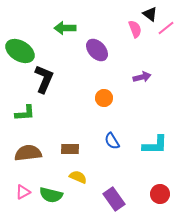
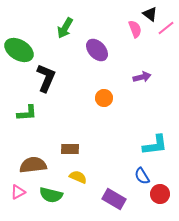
green arrow: rotated 60 degrees counterclockwise
green ellipse: moved 1 px left, 1 px up
black L-shape: moved 2 px right, 1 px up
green L-shape: moved 2 px right
blue semicircle: moved 30 px right, 35 px down
cyan L-shape: rotated 8 degrees counterclockwise
brown semicircle: moved 5 px right, 12 px down
pink triangle: moved 5 px left
purple rectangle: rotated 25 degrees counterclockwise
